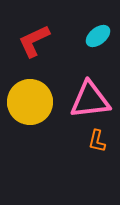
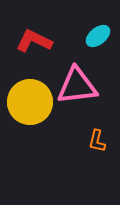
red L-shape: rotated 51 degrees clockwise
pink triangle: moved 13 px left, 14 px up
